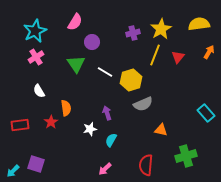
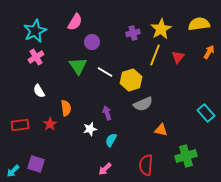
green triangle: moved 2 px right, 2 px down
red star: moved 1 px left, 2 px down
